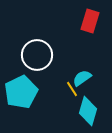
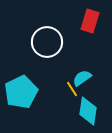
white circle: moved 10 px right, 13 px up
cyan diamond: rotated 8 degrees counterclockwise
